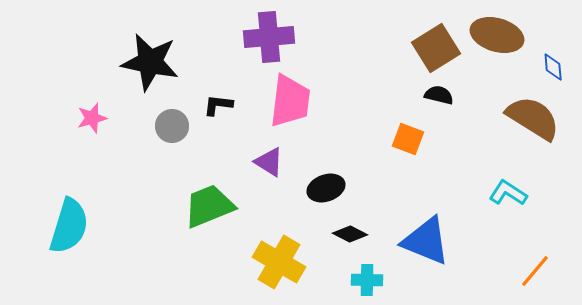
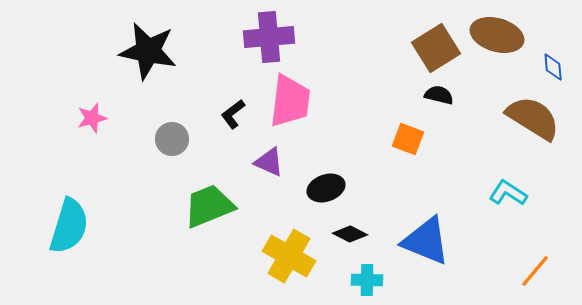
black star: moved 2 px left, 11 px up
black L-shape: moved 15 px right, 9 px down; rotated 44 degrees counterclockwise
gray circle: moved 13 px down
purple triangle: rotated 8 degrees counterclockwise
yellow cross: moved 10 px right, 6 px up
